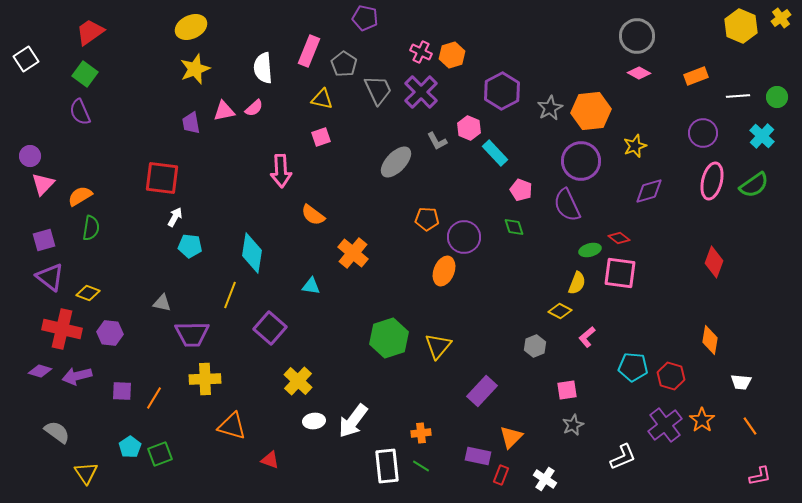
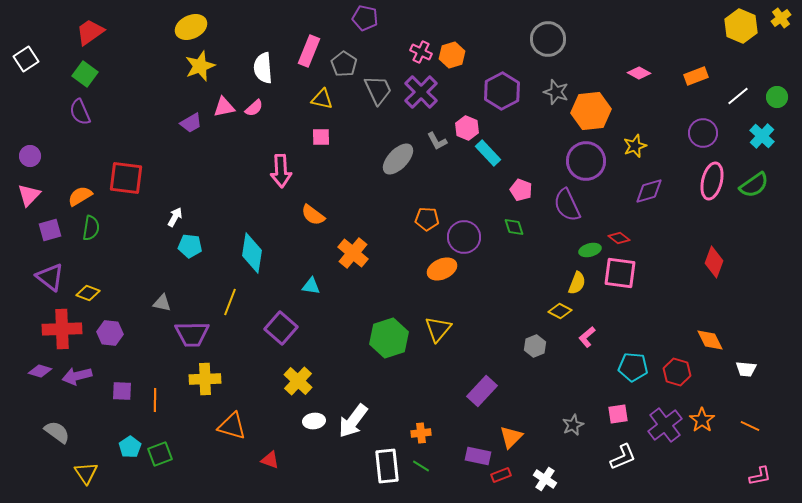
gray circle at (637, 36): moved 89 px left, 3 px down
yellow star at (195, 69): moved 5 px right, 3 px up
white line at (738, 96): rotated 35 degrees counterclockwise
gray star at (550, 108): moved 6 px right, 16 px up; rotated 25 degrees counterclockwise
pink triangle at (224, 111): moved 4 px up
purple trapezoid at (191, 123): rotated 110 degrees counterclockwise
pink hexagon at (469, 128): moved 2 px left
pink square at (321, 137): rotated 18 degrees clockwise
cyan rectangle at (495, 153): moved 7 px left
purple circle at (581, 161): moved 5 px right
gray ellipse at (396, 162): moved 2 px right, 3 px up
red square at (162, 178): moved 36 px left
pink triangle at (43, 184): moved 14 px left, 11 px down
purple square at (44, 240): moved 6 px right, 10 px up
orange ellipse at (444, 271): moved 2 px left, 2 px up; rotated 44 degrees clockwise
yellow line at (230, 295): moved 7 px down
purple square at (270, 328): moved 11 px right
red cross at (62, 329): rotated 15 degrees counterclockwise
orange diamond at (710, 340): rotated 36 degrees counterclockwise
yellow triangle at (438, 346): moved 17 px up
red hexagon at (671, 376): moved 6 px right, 4 px up
white trapezoid at (741, 382): moved 5 px right, 13 px up
pink square at (567, 390): moved 51 px right, 24 px down
orange line at (154, 398): moved 1 px right, 2 px down; rotated 30 degrees counterclockwise
orange line at (750, 426): rotated 30 degrees counterclockwise
red rectangle at (501, 475): rotated 48 degrees clockwise
